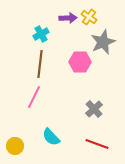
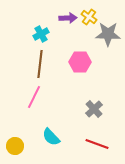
gray star: moved 5 px right, 8 px up; rotated 25 degrees clockwise
